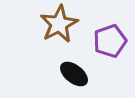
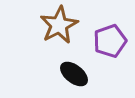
brown star: moved 1 px down
